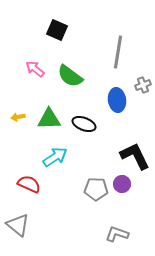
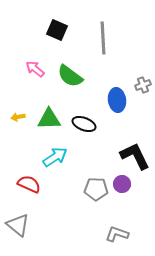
gray line: moved 15 px left, 14 px up; rotated 12 degrees counterclockwise
